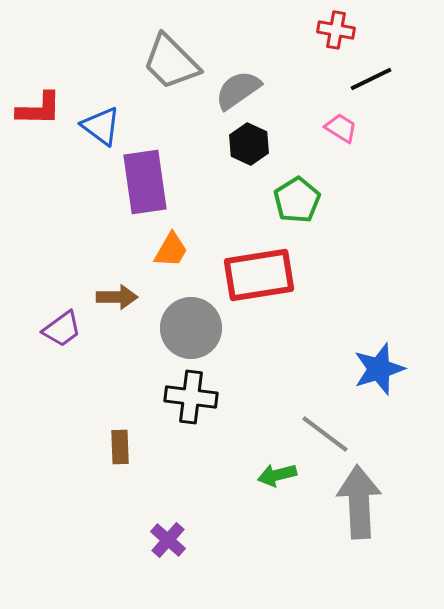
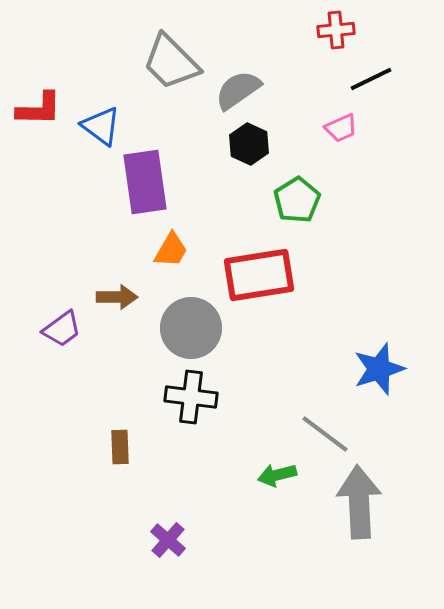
red cross: rotated 15 degrees counterclockwise
pink trapezoid: rotated 124 degrees clockwise
